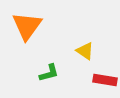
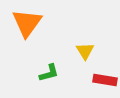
orange triangle: moved 3 px up
yellow triangle: rotated 24 degrees clockwise
